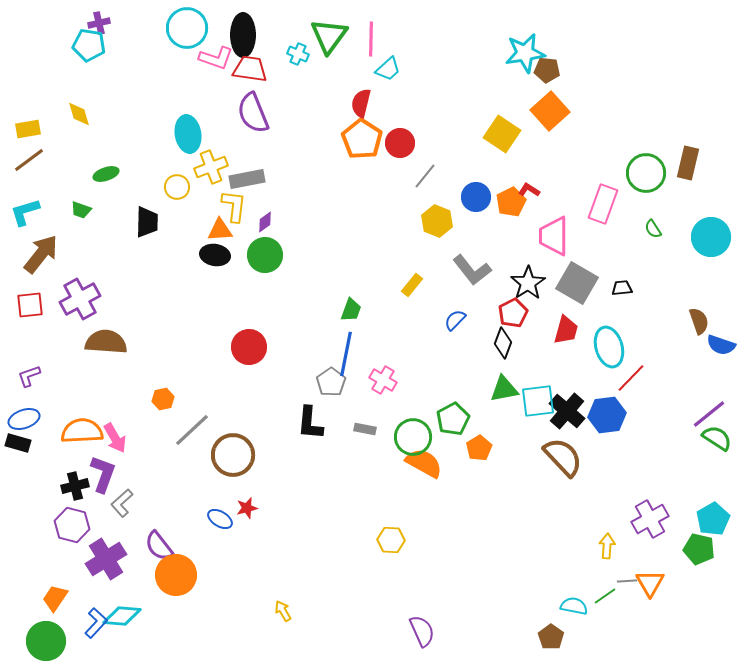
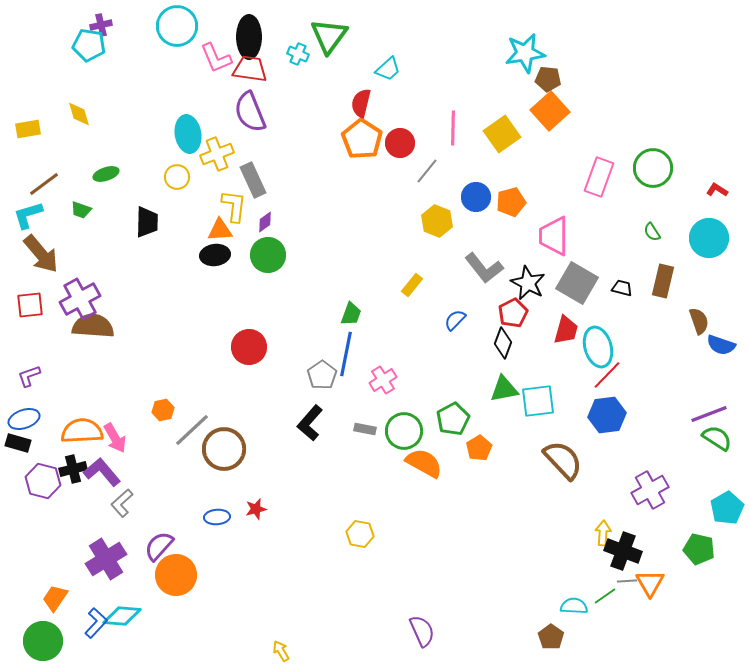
purple cross at (99, 23): moved 2 px right, 2 px down
cyan circle at (187, 28): moved 10 px left, 2 px up
black ellipse at (243, 35): moved 6 px right, 2 px down
pink line at (371, 39): moved 82 px right, 89 px down
pink L-shape at (216, 58): rotated 48 degrees clockwise
brown pentagon at (547, 70): moved 1 px right, 9 px down
purple semicircle at (253, 113): moved 3 px left, 1 px up
yellow square at (502, 134): rotated 21 degrees clockwise
brown line at (29, 160): moved 15 px right, 24 px down
brown rectangle at (688, 163): moved 25 px left, 118 px down
yellow cross at (211, 167): moved 6 px right, 13 px up
green circle at (646, 173): moved 7 px right, 5 px up
gray line at (425, 176): moved 2 px right, 5 px up
gray rectangle at (247, 179): moved 6 px right, 1 px down; rotated 76 degrees clockwise
yellow circle at (177, 187): moved 10 px up
red L-shape at (529, 190): moved 188 px right
orange pentagon at (511, 202): rotated 12 degrees clockwise
pink rectangle at (603, 204): moved 4 px left, 27 px up
cyan L-shape at (25, 212): moved 3 px right, 3 px down
green semicircle at (653, 229): moved 1 px left, 3 px down
cyan circle at (711, 237): moved 2 px left, 1 px down
brown arrow at (41, 254): rotated 102 degrees clockwise
black ellipse at (215, 255): rotated 16 degrees counterclockwise
green circle at (265, 255): moved 3 px right
gray L-shape at (472, 270): moved 12 px right, 2 px up
black star at (528, 283): rotated 12 degrees counterclockwise
black trapezoid at (622, 288): rotated 20 degrees clockwise
green trapezoid at (351, 310): moved 4 px down
brown semicircle at (106, 342): moved 13 px left, 16 px up
cyan ellipse at (609, 347): moved 11 px left
red line at (631, 378): moved 24 px left, 3 px up
pink cross at (383, 380): rotated 28 degrees clockwise
gray pentagon at (331, 382): moved 9 px left, 7 px up
orange hexagon at (163, 399): moved 11 px down
black cross at (567, 411): moved 56 px right, 140 px down; rotated 21 degrees counterclockwise
purple line at (709, 414): rotated 18 degrees clockwise
black L-shape at (310, 423): rotated 36 degrees clockwise
green circle at (413, 437): moved 9 px left, 6 px up
brown circle at (233, 455): moved 9 px left, 6 px up
brown semicircle at (563, 457): moved 3 px down
purple L-shape at (103, 474): moved 1 px left, 2 px up; rotated 60 degrees counterclockwise
black cross at (75, 486): moved 2 px left, 17 px up
red star at (247, 508): moved 9 px right, 1 px down
blue ellipse at (220, 519): moved 3 px left, 2 px up; rotated 35 degrees counterclockwise
purple cross at (650, 519): moved 29 px up
cyan pentagon at (713, 519): moved 14 px right, 11 px up
purple hexagon at (72, 525): moved 29 px left, 44 px up
yellow hexagon at (391, 540): moved 31 px left, 6 px up; rotated 8 degrees clockwise
purple semicircle at (159, 546): rotated 80 degrees clockwise
yellow arrow at (607, 546): moved 4 px left, 13 px up
cyan semicircle at (574, 606): rotated 8 degrees counterclockwise
yellow arrow at (283, 611): moved 2 px left, 40 px down
green circle at (46, 641): moved 3 px left
